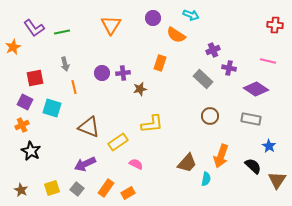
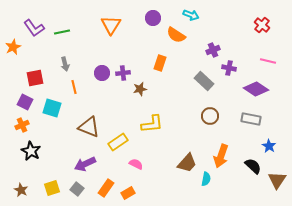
red cross at (275, 25): moved 13 px left; rotated 35 degrees clockwise
gray rectangle at (203, 79): moved 1 px right, 2 px down
